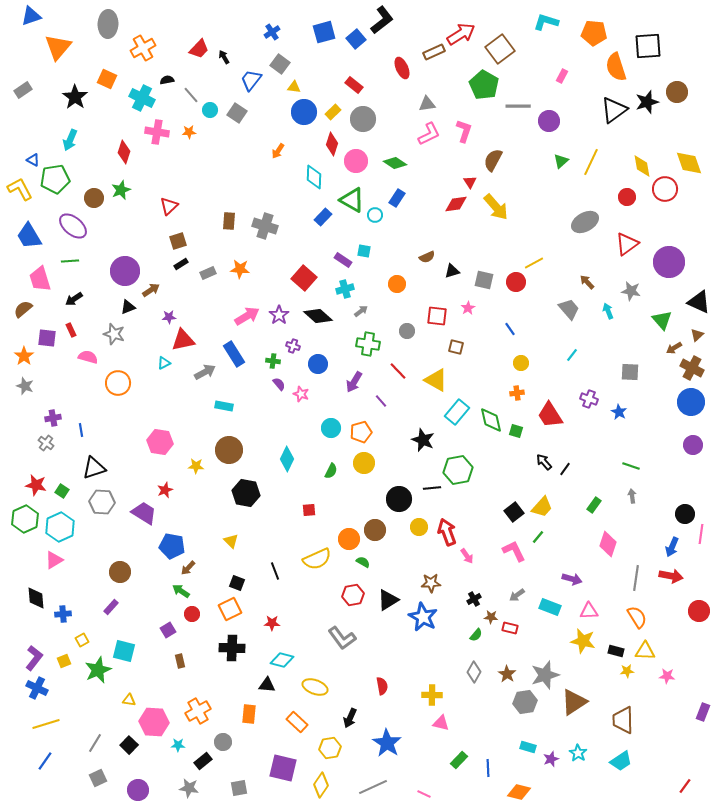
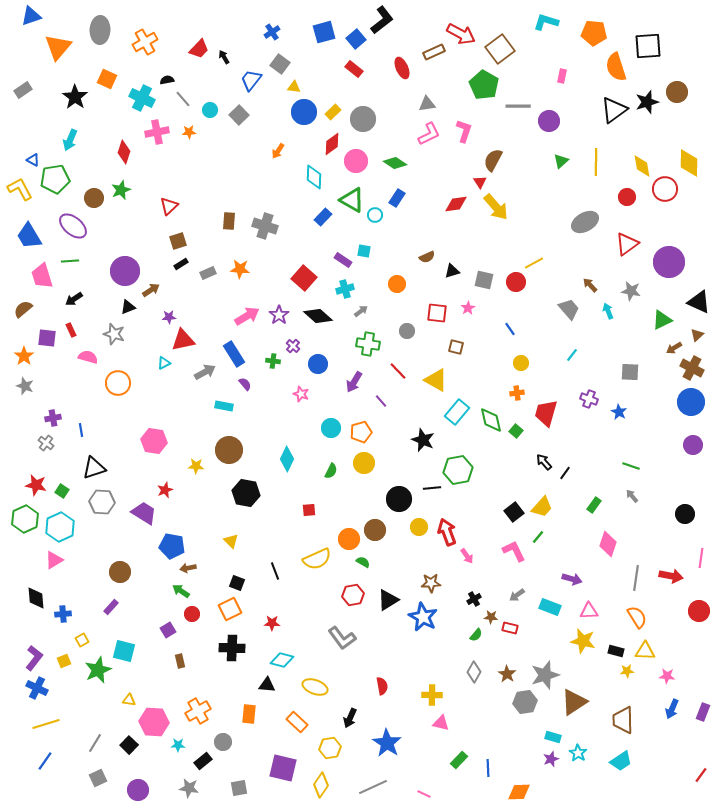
gray ellipse at (108, 24): moved 8 px left, 6 px down
red arrow at (461, 34): rotated 60 degrees clockwise
orange cross at (143, 48): moved 2 px right, 6 px up
pink rectangle at (562, 76): rotated 16 degrees counterclockwise
red rectangle at (354, 85): moved 16 px up
gray line at (191, 95): moved 8 px left, 4 px down
gray square at (237, 113): moved 2 px right, 2 px down; rotated 12 degrees clockwise
pink cross at (157, 132): rotated 20 degrees counterclockwise
red diamond at (332, 144): rotated 35 degrees clockwise
yellow line at (591, 162): moved 5 px right; rotated 24 degrees counterclockwise
yellow diamond at (689, 163): rotated 20 degrees clockwise
red triangle at (470, 182): moved 10 px right
pink trapezoid at (40, 279): moved 2 px right, 3 px up
brown arrow at (587, 282): moved 3 px right, 3 px down
red square at (437, 316): moved 3 px up
green triangle at (662, 320): rotated 45 degrees clockwise
purple cross at (293, 346): rotated 24 degrees clockwise
purple semicircle at (279, 384): moved 34 px left
red trapezoid at (550, 415): moved 4 px left, 2 px up; rotated 48 degrees clockwise
green square at (516, 431): rotated 24 degrees clockwise
pink hexagon at (160, 442): moved 6 px left, 1 px up
black line at (565, 469): moved 4 px down
gray arrow at (632, 496): rotated 32 degrees counterclockwise
pink line at (701, 534): moved 24 px down
blue arrow at (672, 547): moved 162 px down
brown arrow at (188, 568): rotated 35 degrees clockwise
cyan rectangle at (528, 747): moved 25 px right, 10 px up
red line at (685, 786): moved 16 px right, 11 px up
orange diamond at (519, 792): rotated 15 degrees counterclockwise
